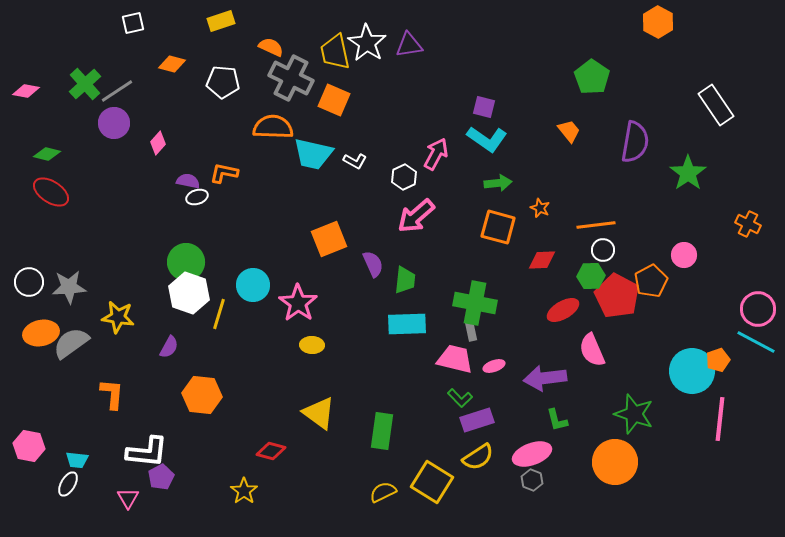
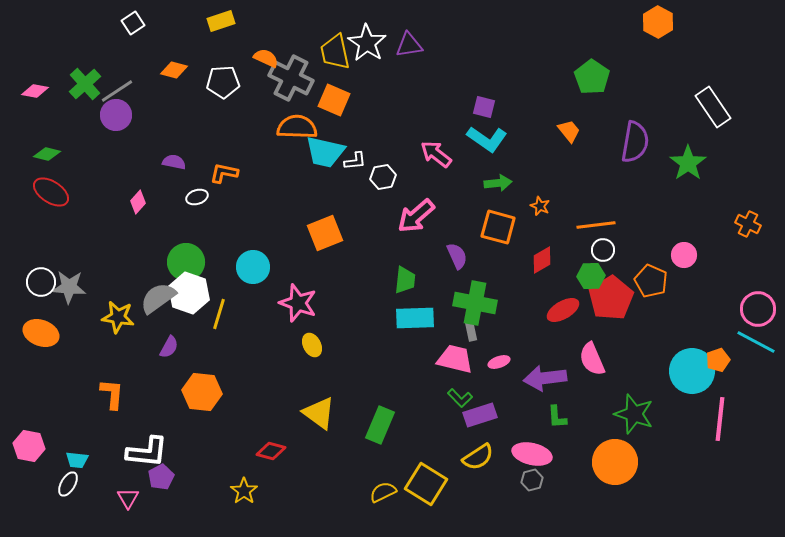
white square at (133, 23): rotated 20 degrees counterclockwise
orange semicircle at (271, 47): moved 5 px left, 11 px down
orange diamond at (172, 64): moved 2 px right, 6 px down
white pentagon at (223, 82): rotated 8 degrees counterclockwise
pink diamond at (26, 91): moved 9 px right
white rectangle at (716, 105): moved 3 px left, 2 px down
purple circle at (114, 123): moved 2 px right, 8 px up
orange semicircle at (273, 127): moved 24 px right
pink diamond at (158, 143): moved 20 px left, 59 px down
cyan trapezoid at (313, 154): moved 12 px right, 2 px up
pink arrow at (436, 154): rotated 80 degrees counterclockwise
white L-shape at (355, 161): rotated 35 degrees counterclockwise
green star at (688, 173): moved 10 px up
white hexagon at (404, 177): moved 21 px left; rotated 15 degrees clockwise
purple semicircle at (188, 181): moved 14 px left, 19 px up
orange star at (540, 208): moved 2 px up
orange square at (329, 239): moved 4 px left, 6 px up
red diamond at (542, 260): rotated 28 degrees counterclockwise
purple semicircle at (373, 264): moved 84 px right, 8 px up
orange pentagon at (651, 281): rotated 20 degrees counterclockwise
white circle at (29, 282): moved 12 px right
cyan circle at (253, 285): moved 18 px up
gray star at (69, 287): rotated 8 degrees clockwise
red pentagon at (617, 296): moved 6 px left, 2 px down; rotated 12 degrees clockwise
pink star at (298, 303): rotated 15 degrees counterclockwise
cyan rectangle at (407, 324): moved 8 px right, 6 px up
orange ellipse at (41, 333): rotated 32 degrees clockwise
gray semicircle at (71, 343): moved 87 px right, 45 px up
yellow ellipse at (312, 345): rotated 60 degrees clockwise
pink semicircle at (592, 350): moved 9 px down
pink ellipse at (494, 366): moved 5 px right, 4 px up
orange hexagon at (202, 395): moved 3 px up
purple rectangle at (477, 420): moved 3 px right, 5 px up
green L-shape at (557, 420): moved 3 px up; rotated 10 degrees clockwise
green rectangle at (382, 431): moved 2 px left, 6 px up; rotated 15 degrees clockwise
pink ellipse at (532, 454): rotated 33 degrees clockwise
gray hexagon at (532, 480): rotated 25 degrees clockwise
yellow square at (432, 482): moved 6 px left, 2 px down
